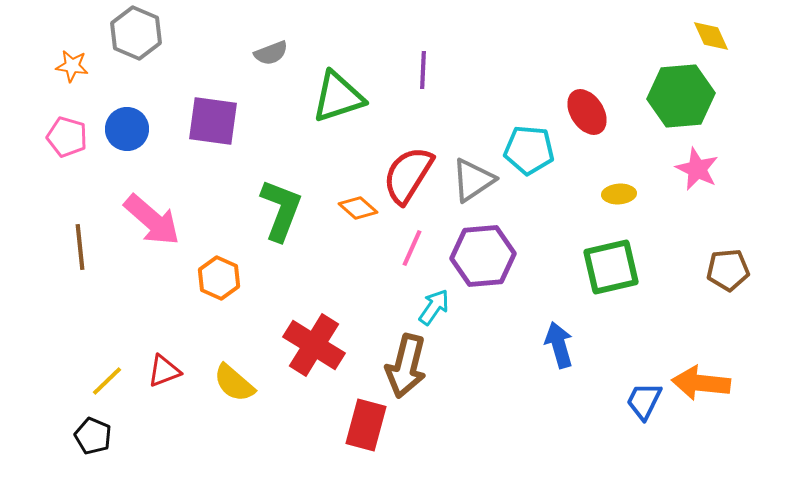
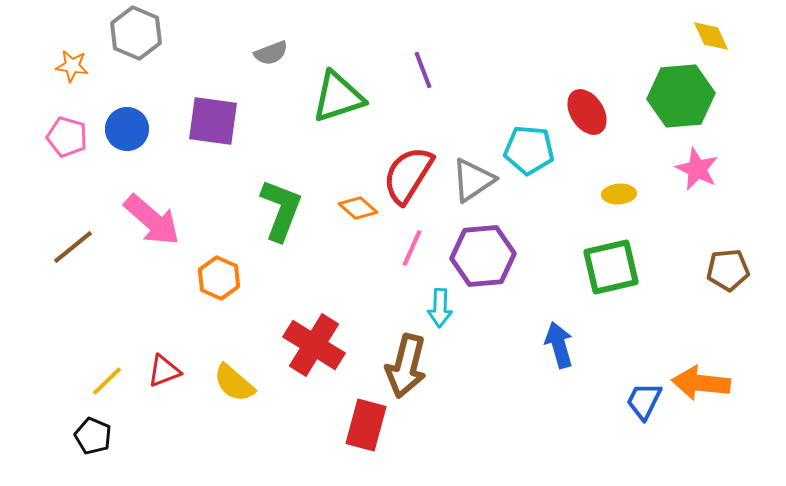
purple line: rotated 24 degrees counterclockwise
brown line: moved 7 px left; rotated 57 degrees clockwise
cyan arrow: moved 6 px right, 1 px down; rotated 147 degrees clockwise
